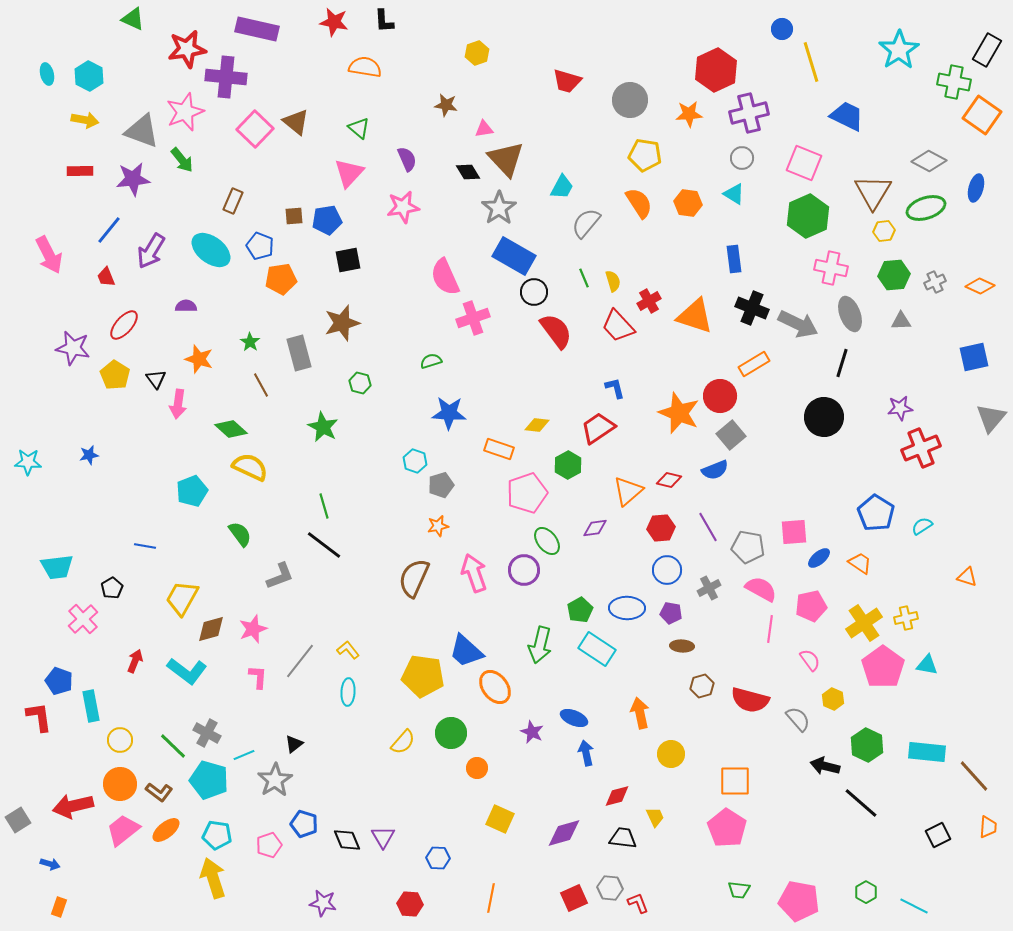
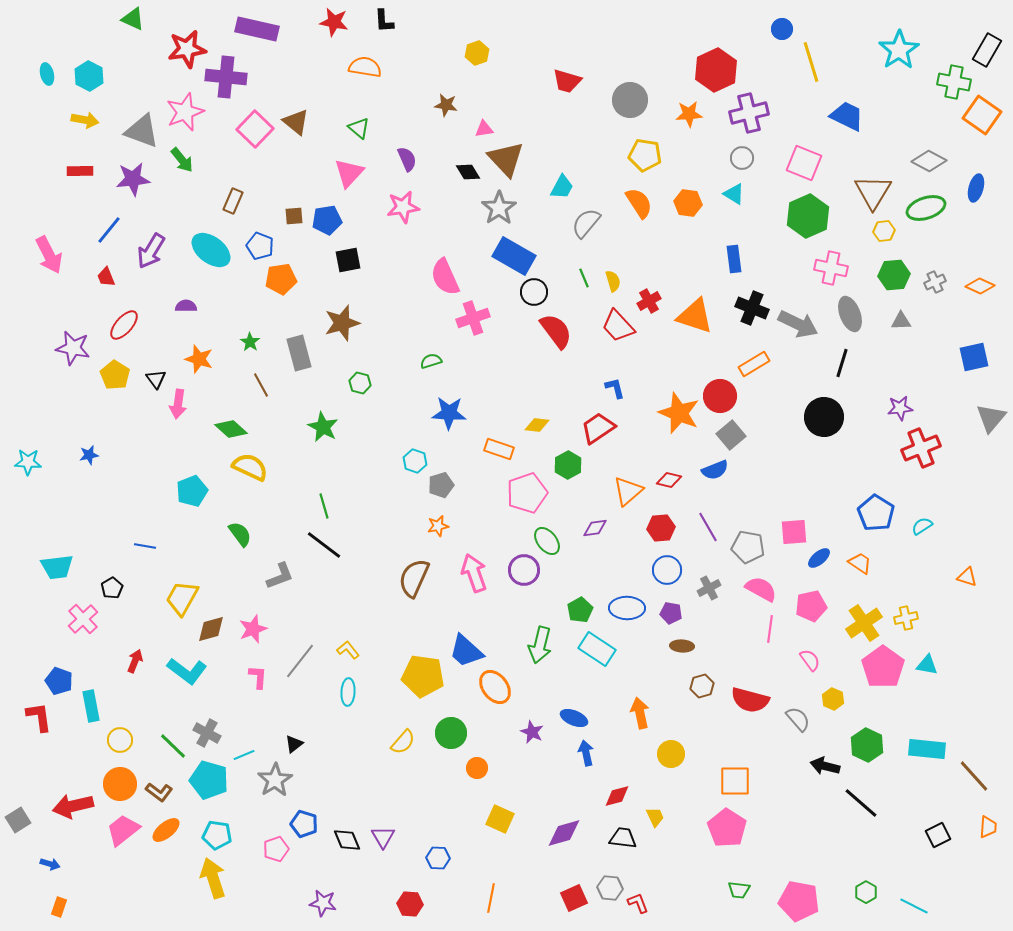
cyan rectangle at (927, 752): moved 3 px up
pink pentagon at (269, 845): moved 7 px right, 4 px down
